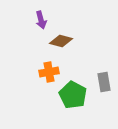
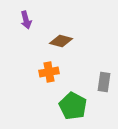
purple arrow: moved 15 px left
gray rectangle: rotated 18 degrees clockwise
green pentagon: moved 11 px down
